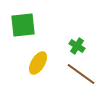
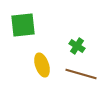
yellow ellipse: moved 4 px right, 2 px down; rotated 50 degrees counterclockwise
brown line: rotated 20 degrees counterclockwise
